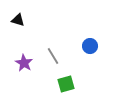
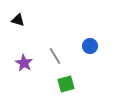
gray line: moved 2 px right
